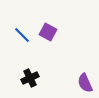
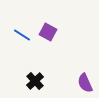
blue line: rotated 12 degrees counterclockwise
black cross: moved 5 px right, 3 px down; rotated 18 degrees counterclockwise
